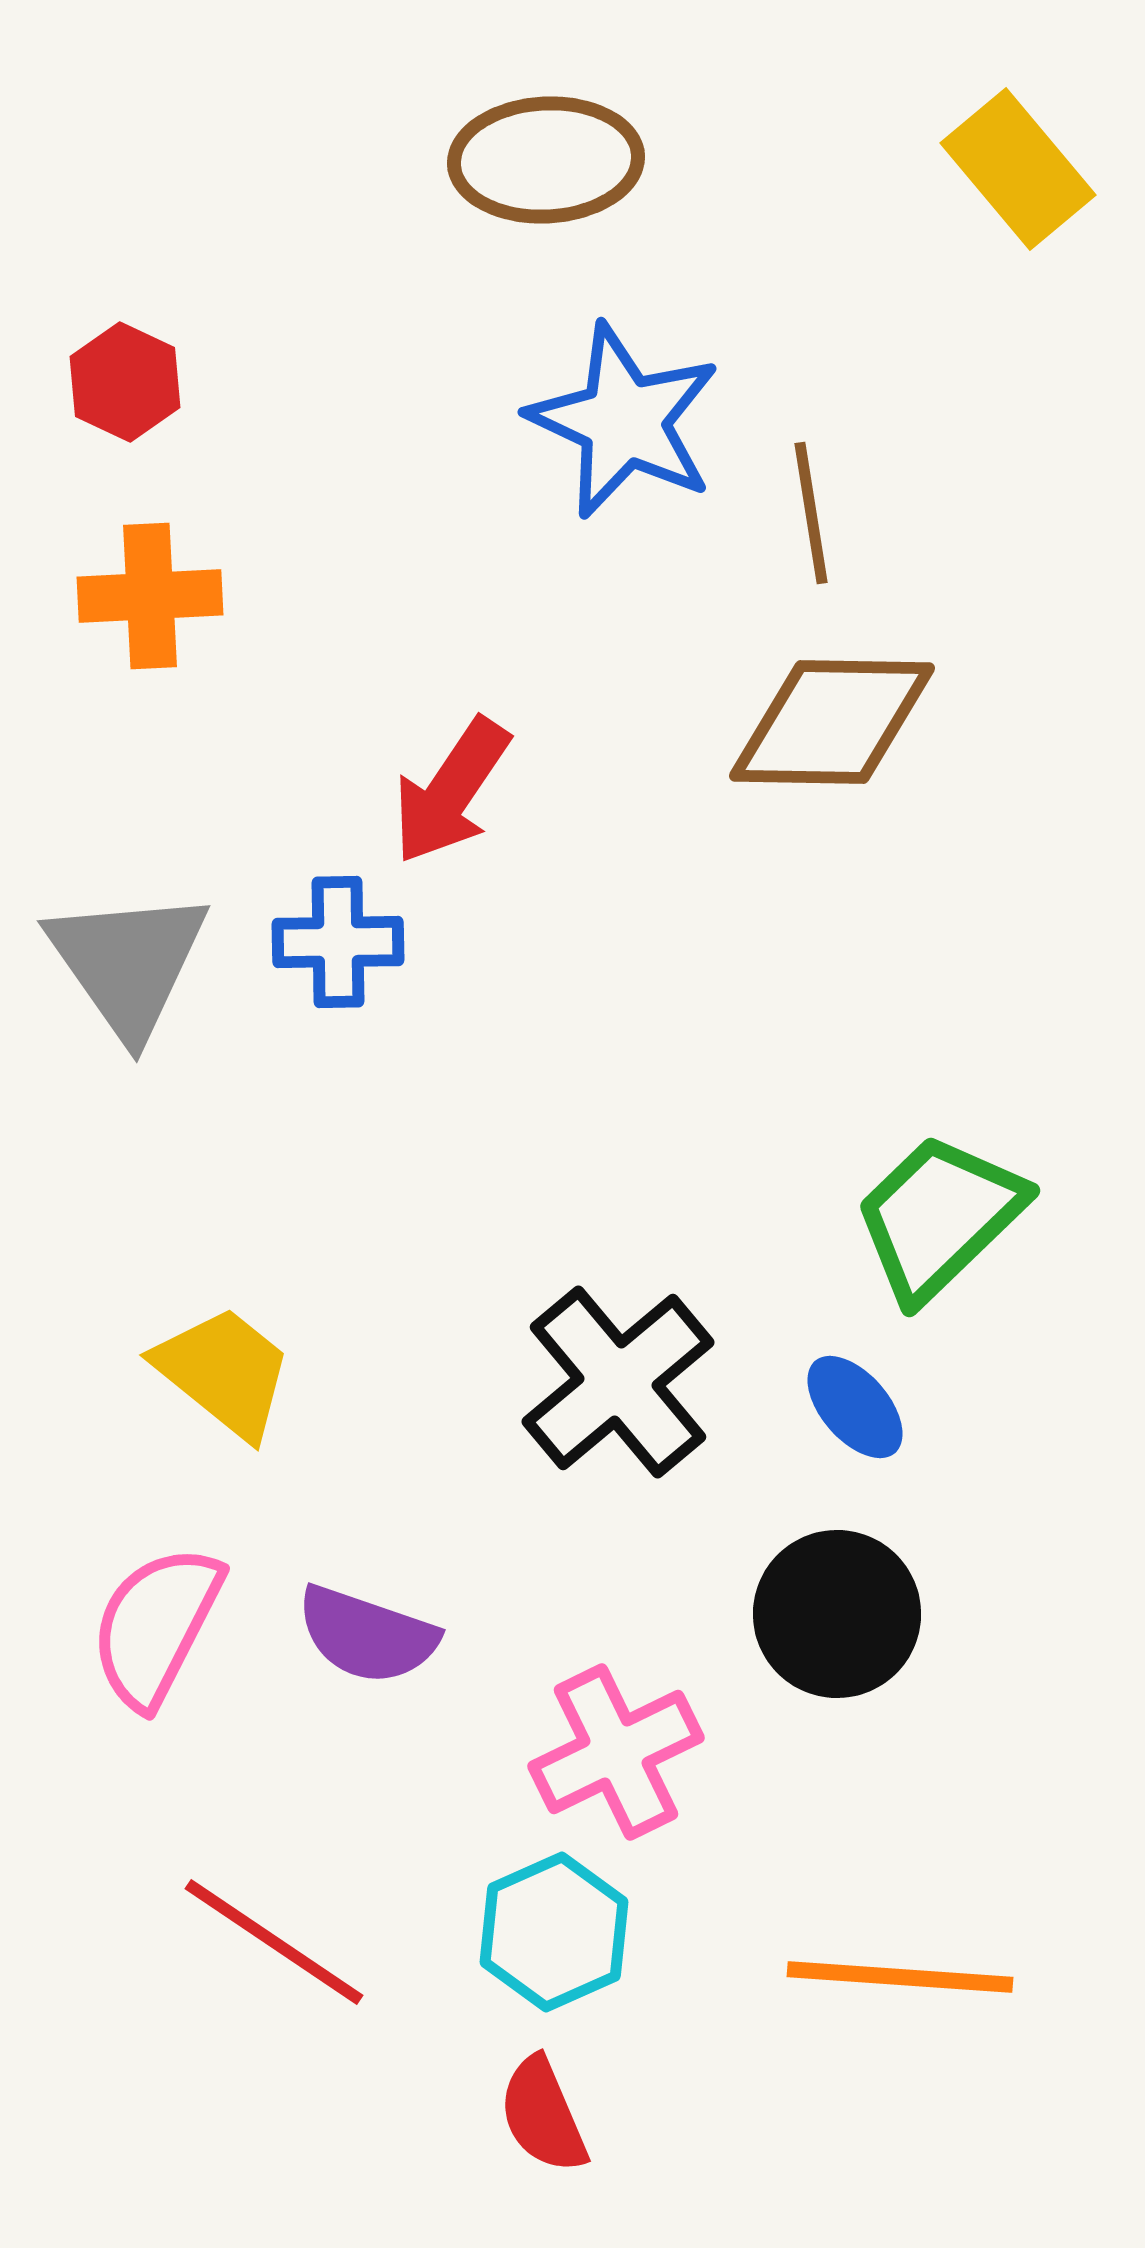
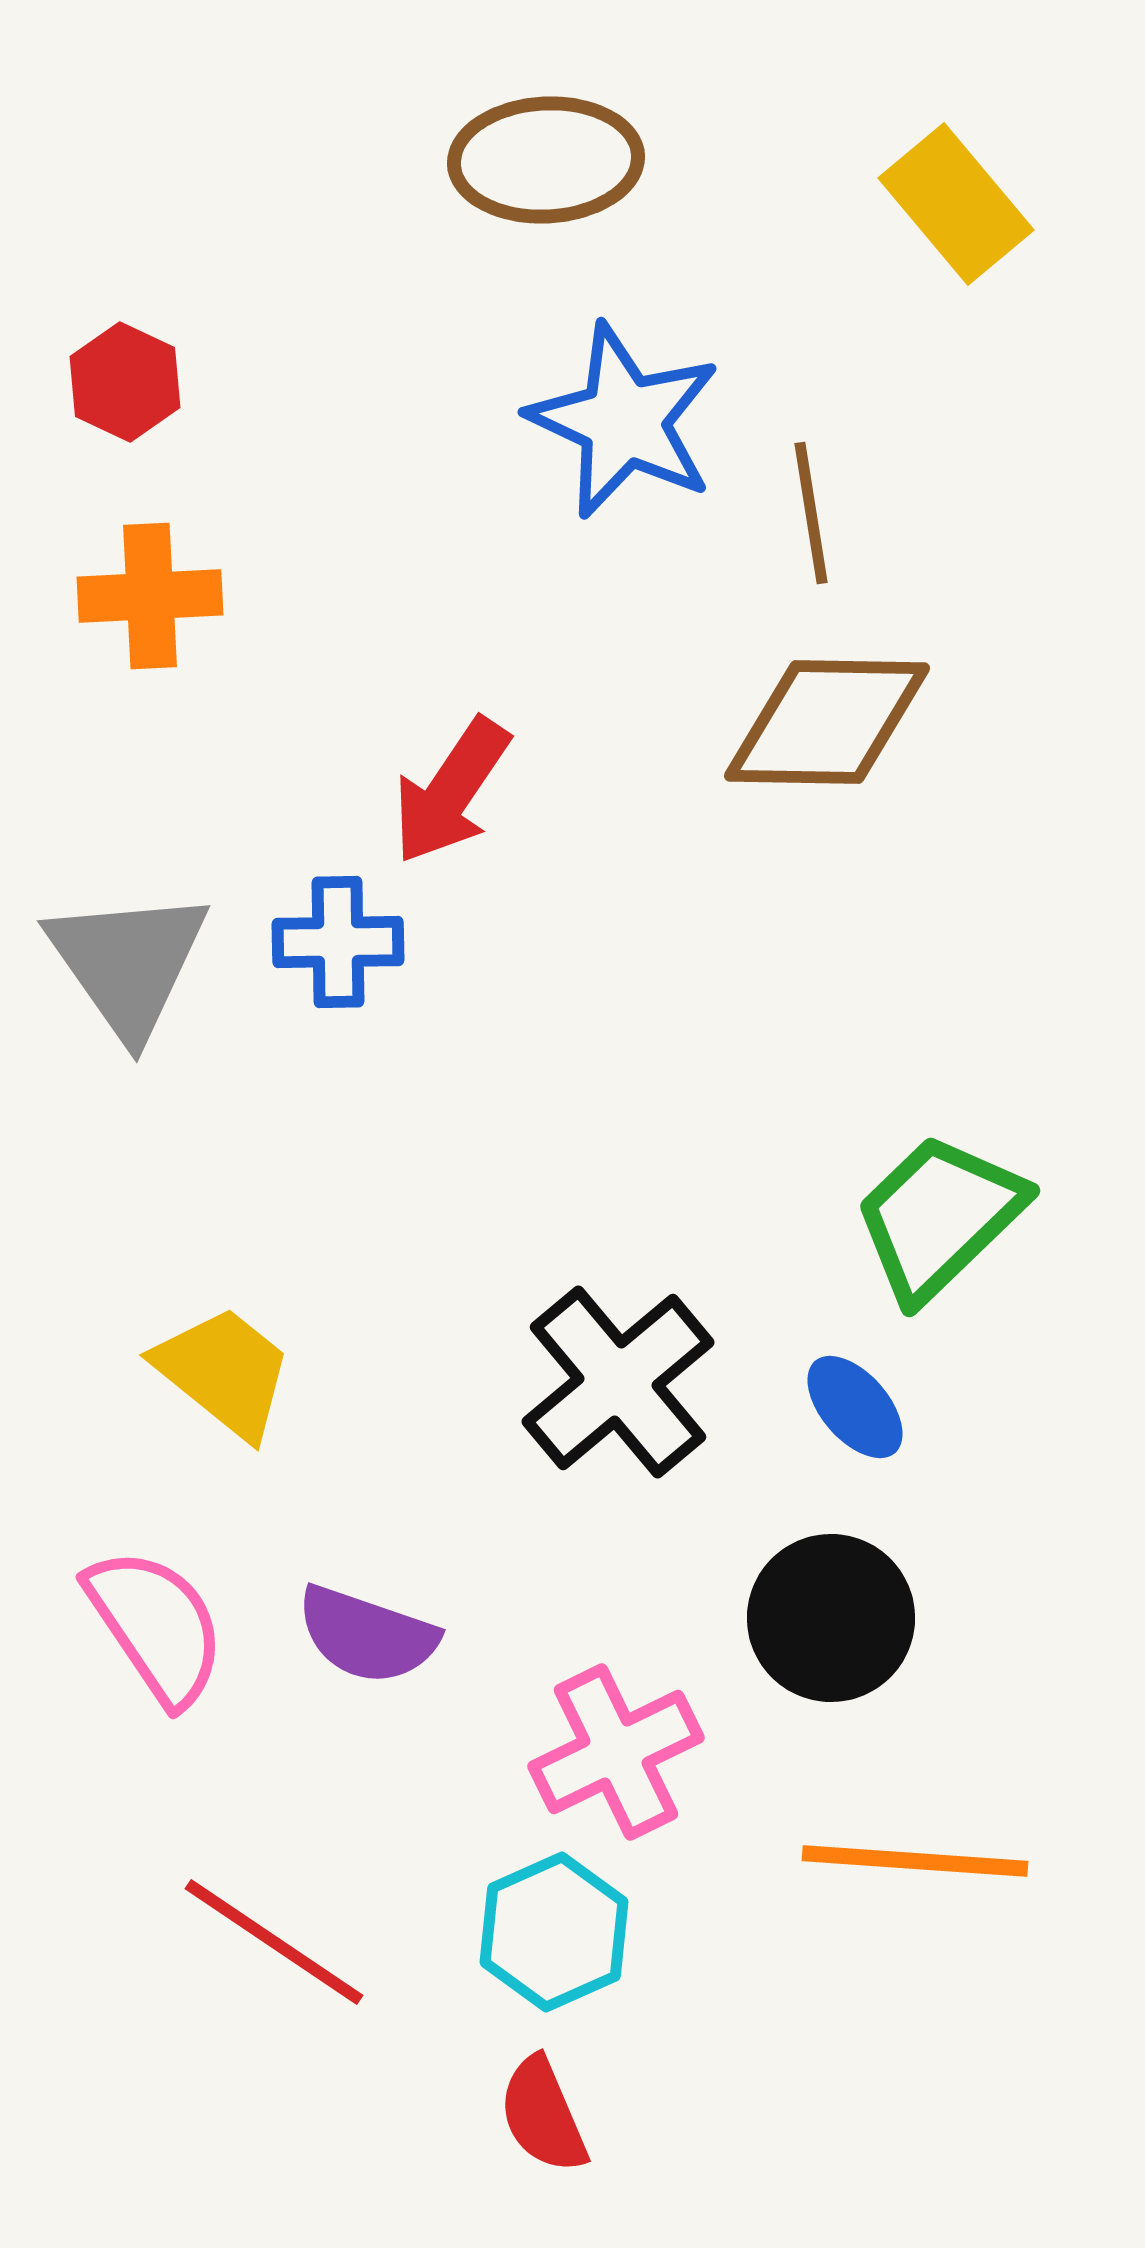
yellow rectangle: moved 62 px left, 35 px down
brown diamond: moved 5 px left
black circle: moved 6 px left, 4 px down
pink semicircle: rotated 119 degrees clockwise
orange line: moved 15 px right, 116 px up
